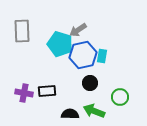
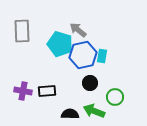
gray arrow: rotated 72 degrees clockwise
purple cross: moved 1 px left, 2 px up
green circle: moved 5 px left
